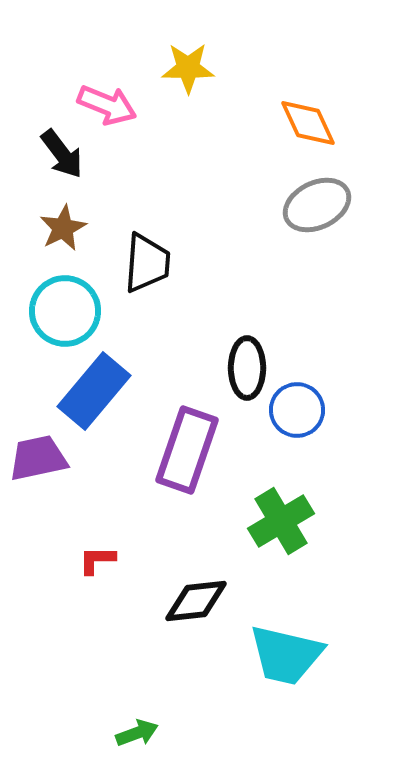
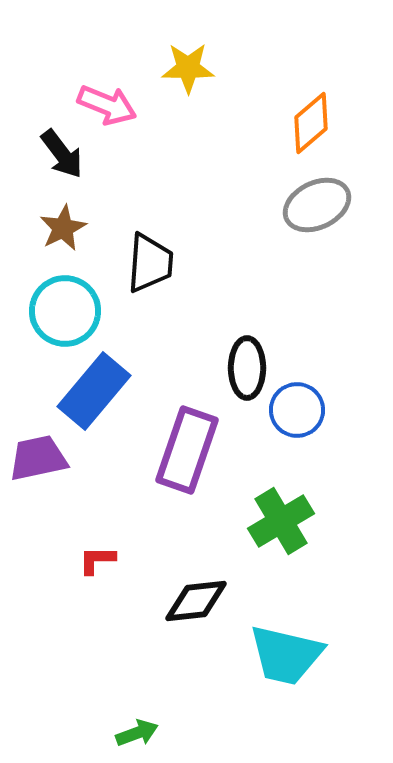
orange diamond: moved 3 px right; rotated 74 degrees clockwise
black trapezoid: moved 3 px right
